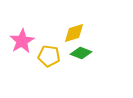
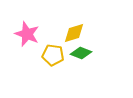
pink star: moved 5 px right, 7 px up; rotated 20 degrees counterclockwise
yellow pentagon: moved 4 px right, 1 px up
